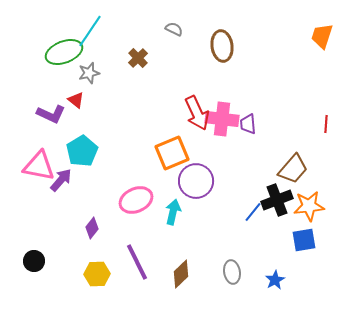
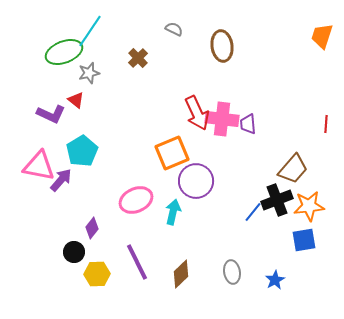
black circle: moved 40 px right, 9 px up
